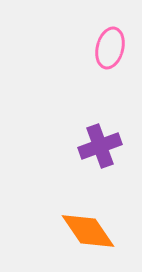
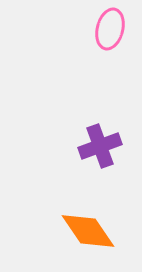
pink ellipse: moved 19 px up
